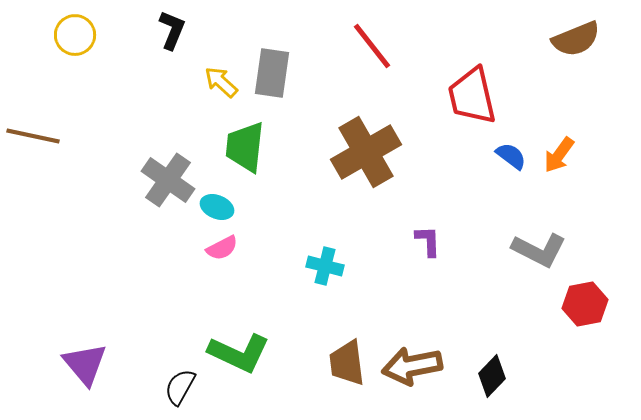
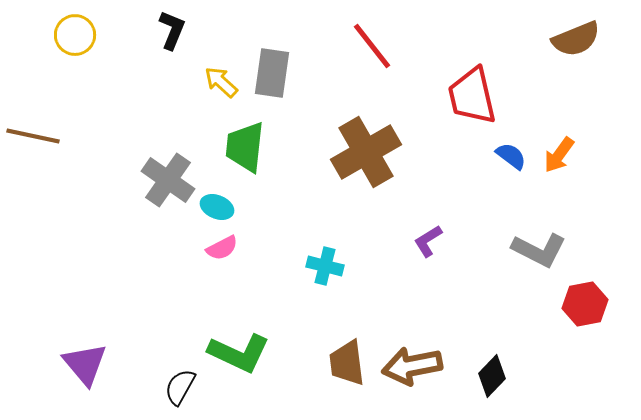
purple L-shape: rotated 120 degrees counterclockwise
